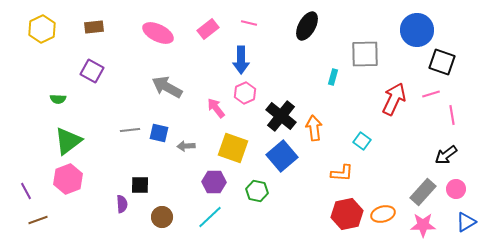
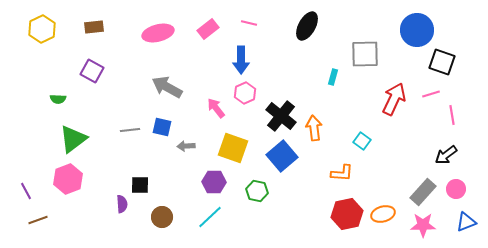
pink ellipse at (158, 33): rotated 40 degrees counterclockwise
blue square at (159, 133): moved 3 px right, 6 px up
green triangle at (68, 141): moved 5 px right, 2 px up
blue triangle at (466, 222): rotated 10 degrees clockwise
